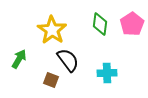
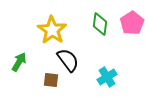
pink pentagon: moved 1 px up
green arrow: moved 3 px down
cyan cross: moved 4 px down; rotated 30 degrees counterclockwise
brown square: rotated 14 degrees counterclockwise
